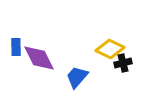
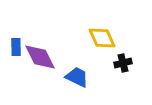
yellow diamond: moved 8 px left, 11 px up; rotated 40 degrees clockwise
purple diamond: moved 1 px right, 1 px up
blue trapezoid: rotated 75 degrees clockwise
